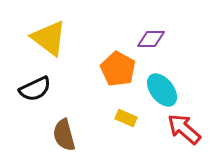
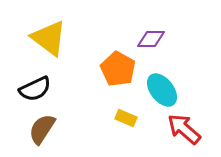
brown semicircle: moved 22 px left, 6 px up; rotated 48 degrees clockwise
